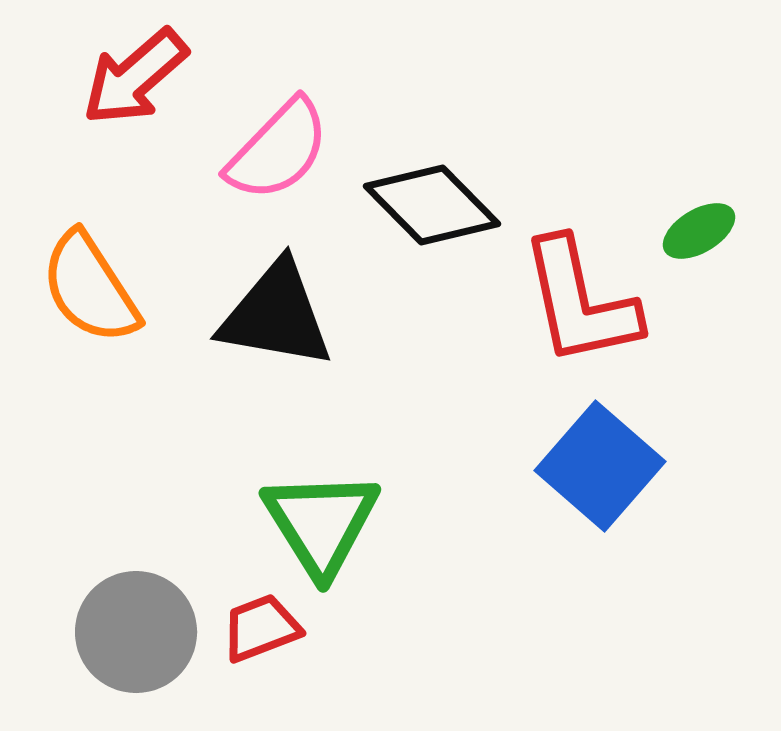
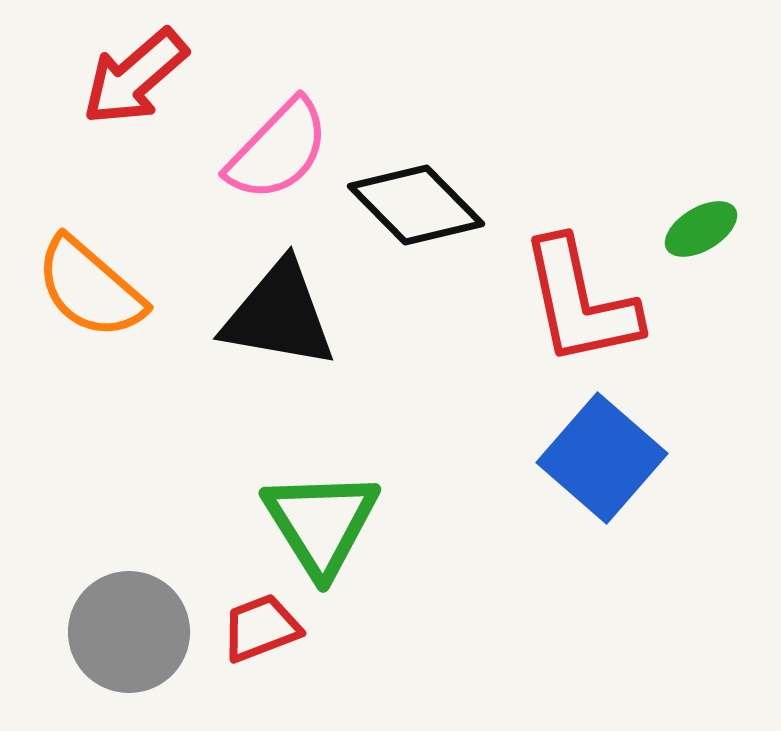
black diamond: moved 16 px left
green ellipse: moved 2 px right, 2 px up
orange semicircle: rotated 16 degrees counterclockwise
black triangle: moved 3 px right
blue square: moved 2 px right, 8 px up
gray circle: moved 7 px left
